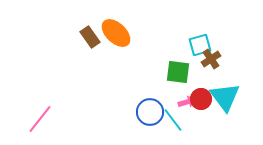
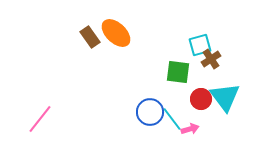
pink arrow: moved 3 px right, 27 px down
cyan line: moved 1 px left, 1 px up
